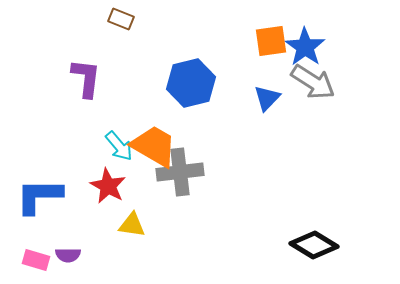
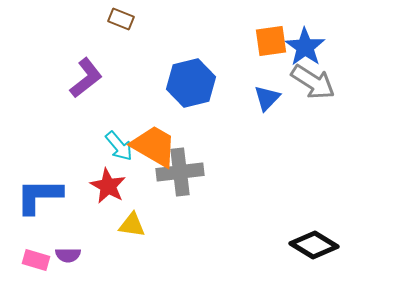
purple L-shape: rotated 45 degrees clockwise
